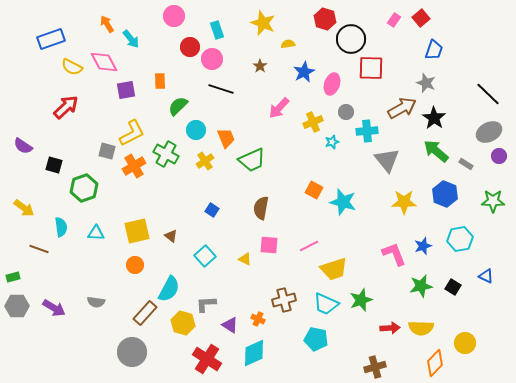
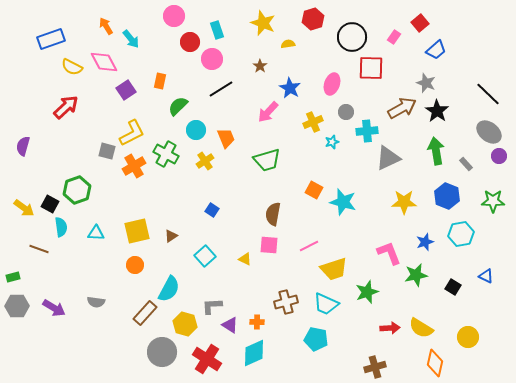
red square at (421, 18): moved 1 px left, 5 px down
red hexagon at (325, 19): moved 12 px left; rotated 25 degrees clockwise
pink rectangle at (394, 20): moved 17 px down
orange arrow at (107, 24): moved 1 px left, 2 px down
black circle at (351, 39): moved 1 px right, 2 px up
red circle at (190, 47): moved 5 px up
blue trapezoid at (434, 50): moved 2 px right; rotated 30 degrees clockwise
blue star at (304, 72): moved 14 px left, 16 px down; rotated 15 degrees counterclockwise
orange rectangle at (160, 81): rotated 14 degrees clockwise
black line at (221, 89): rotated 50 degrees counterclockwise
purple square at (126, 90): rotated 24 degrees counterclockwise
pink arrow at (279, 108): moved 11 px left, 4 px down
black star at (434, 118): moved 3 px right, 7 px up
gray ellipse at (489, 132): rotated 65 degrees clockwise
purple semicircle at (23, 146): rotated 72 degrees clockwise
green arrow at (436, 151): rotated 40 degrees clockwise
green trapezoid at (252, 160): moved 15 px right; rotated 8 degrees clockwise
gray triangle at (387, 160): moved 1 px right, 2 px up; rotated 44 degrees clockwise
gray rectangle at (466, 164): rotated 16 degrees clockwise
black square at (54, 165): moved 4 px left, 39 px down; rotated 12 degrees clockwise
green hexagon at (84, 188): moved 7 px left, 2 px down
blue hexagon at (445, 194): moved 2 px right, 2 px down
brown semicircle at (261, 208): moved 12 px right, 6 px down
brown triangle at (171, 236): rotated 48 degrees clockwise
cyan hexagon at (460, 239): moved 1 px right, 5 px up
blue star at (423, 246): moved 2 px right, 4 px up
pink L-shape at (394, 254): moved 5 px left, 1 px up
green star at (421, 286): moved 5 px left, 11 px up
brown cross at (284, 300): moved 2 px right, 2 px down
green star at (361, 300): moved 6 px right, 8 px up
gray L-shape at (206, 304): moved 6 px right, 2 px down
orange cross at (258, 319): moved 1 px left, 3 px down; rotated 24 degrees counterclockwise
yellow hexagon at (183, 323): moved 2 px right, 1 px down
yellow semicircle at (421, 328): rotated 30 degrees clockwise
yellow circle at (465, 343): moved 3 px right, 6 px up
gray circle at (132, 352): moved 30 px right
orange diamond at (435, 363): rotated 32 degrees counterclockwise
